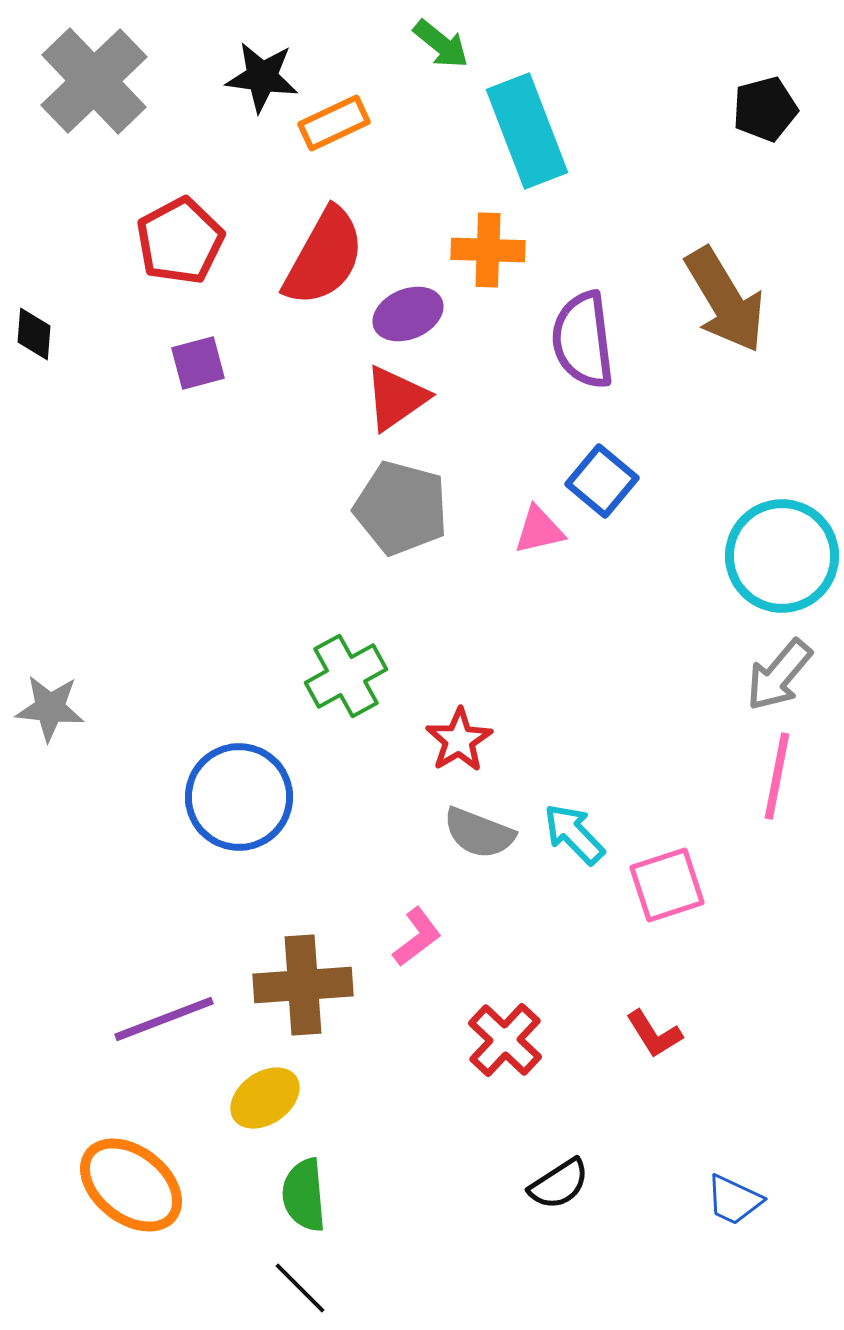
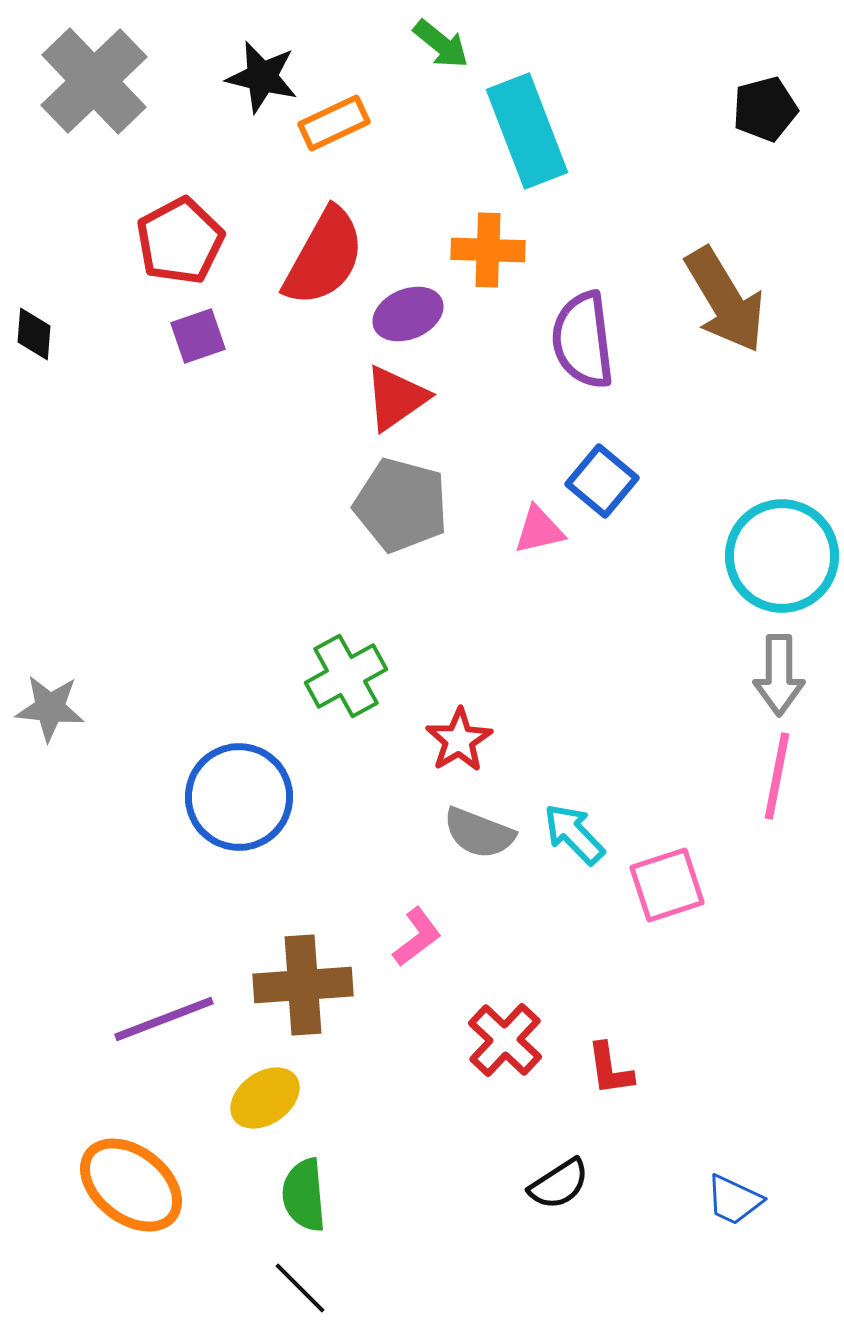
black star: rotated 6 degrees clockwise
purple square: moved 27 px up; rotated 4 degrees counterclockwise
gray pentagon: moved 3 px up
gray arrow: rotated 40 degrees counterclockwise
red L-shape: moved 44 px left, 35 px down; rotated 24 degrees clockwise
